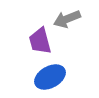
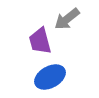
gray arrow: rotated 16 degrees counterclockwise
